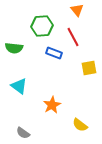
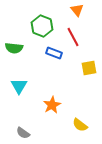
green hexagon: rotated 25 degrees clockwise
cyan triangle: rotated 24 degrees clockwise
